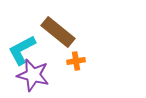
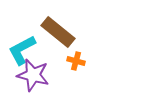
orange cross: rotated 24 degrees clockwise
